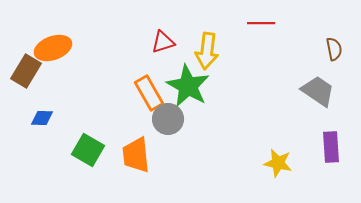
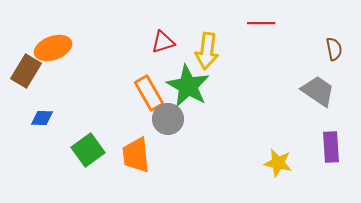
green square: rotated 24 degrees clockwise
